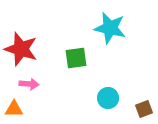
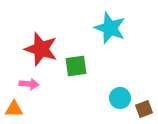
cyan star: rotated 8 degrees clockwise
red star: moved 20 px right
green square: moved 8 px down
cyan circle: moved 12 px right
